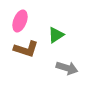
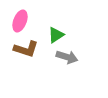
gray arrow: moved 11 px up
